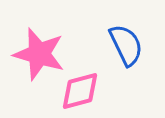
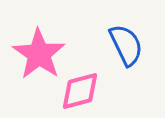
pink star: rotated 18 degrees clockwise
